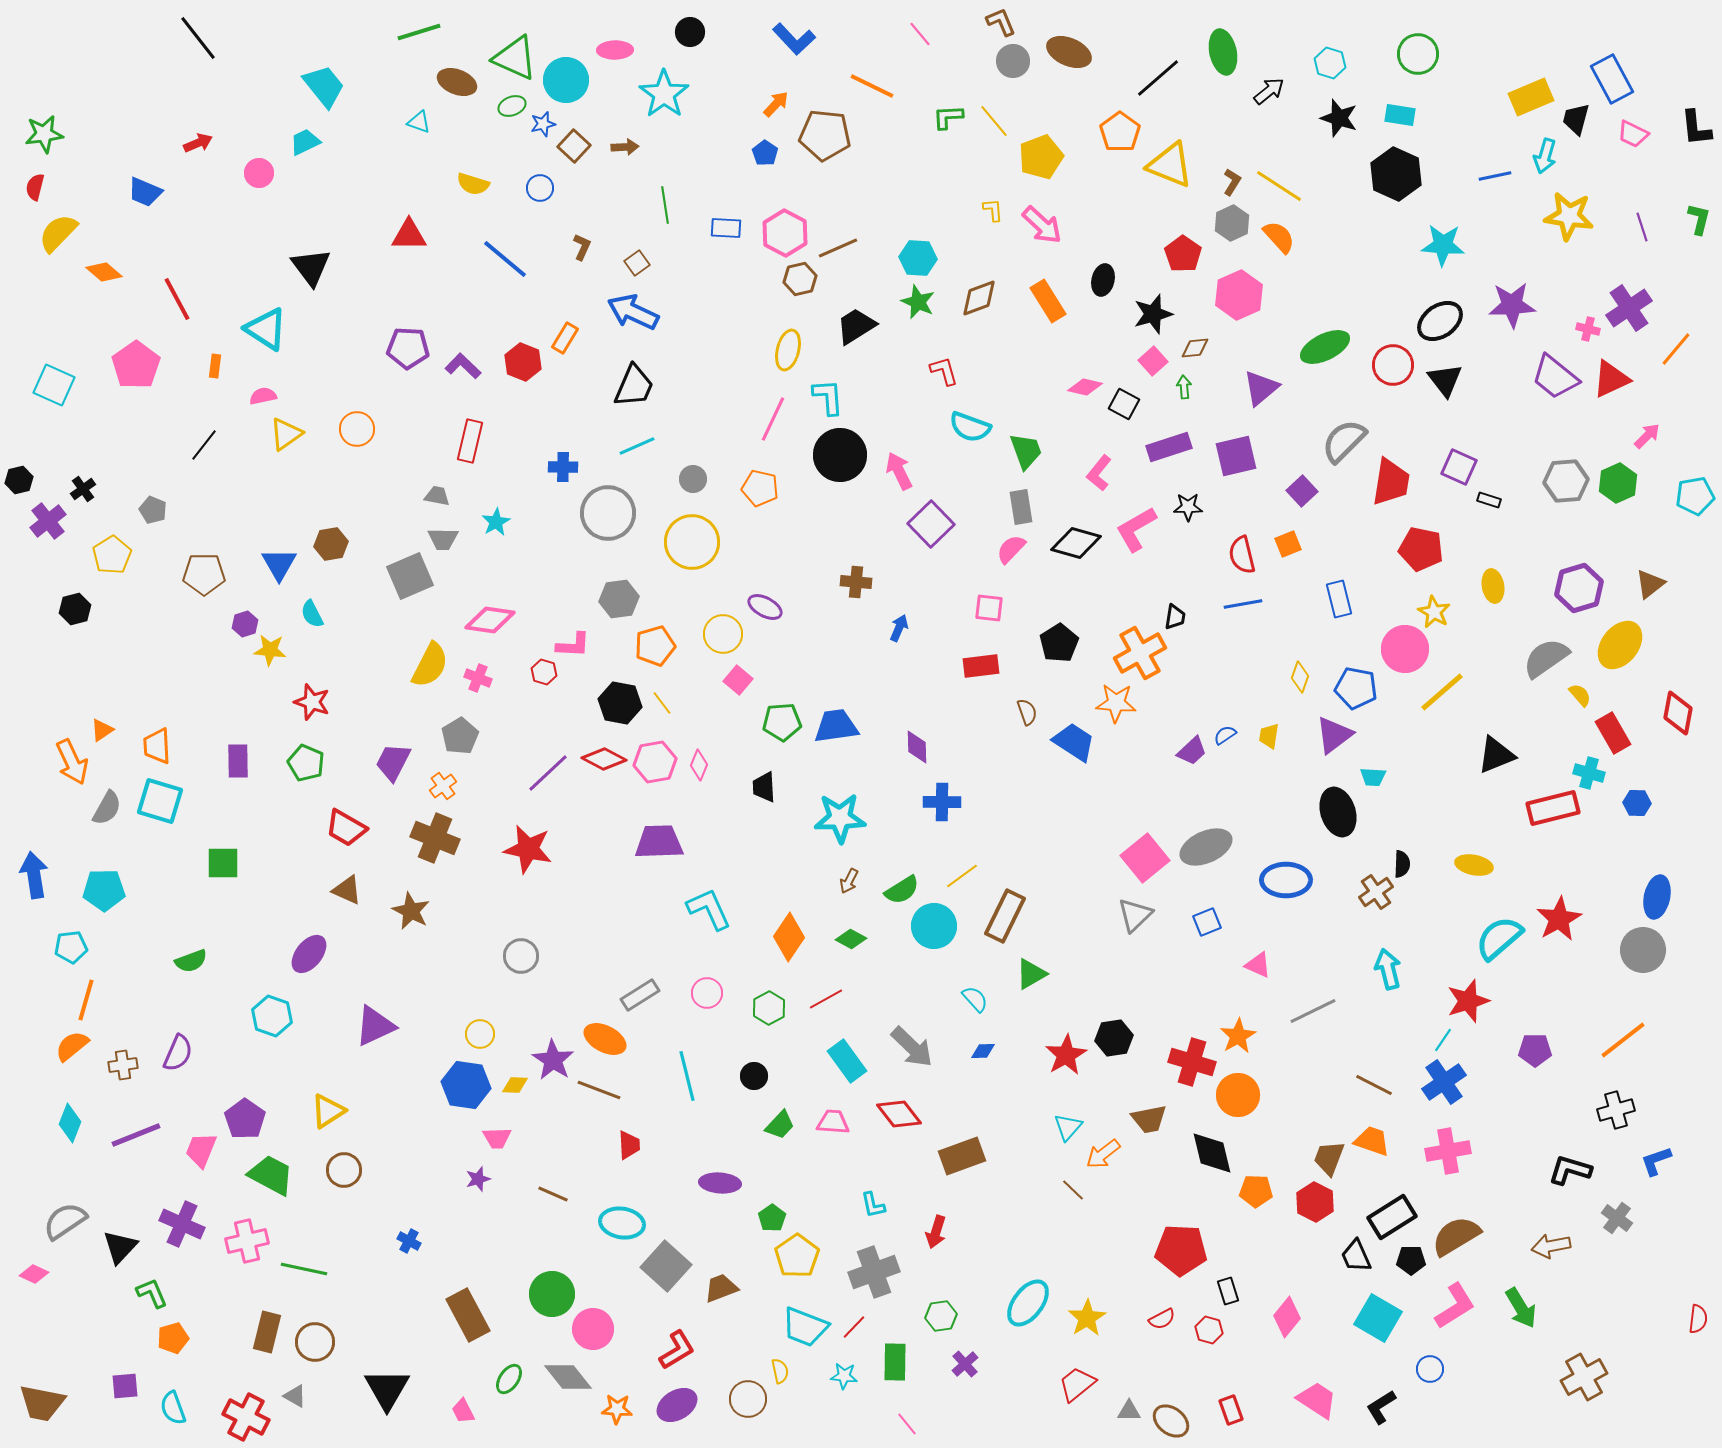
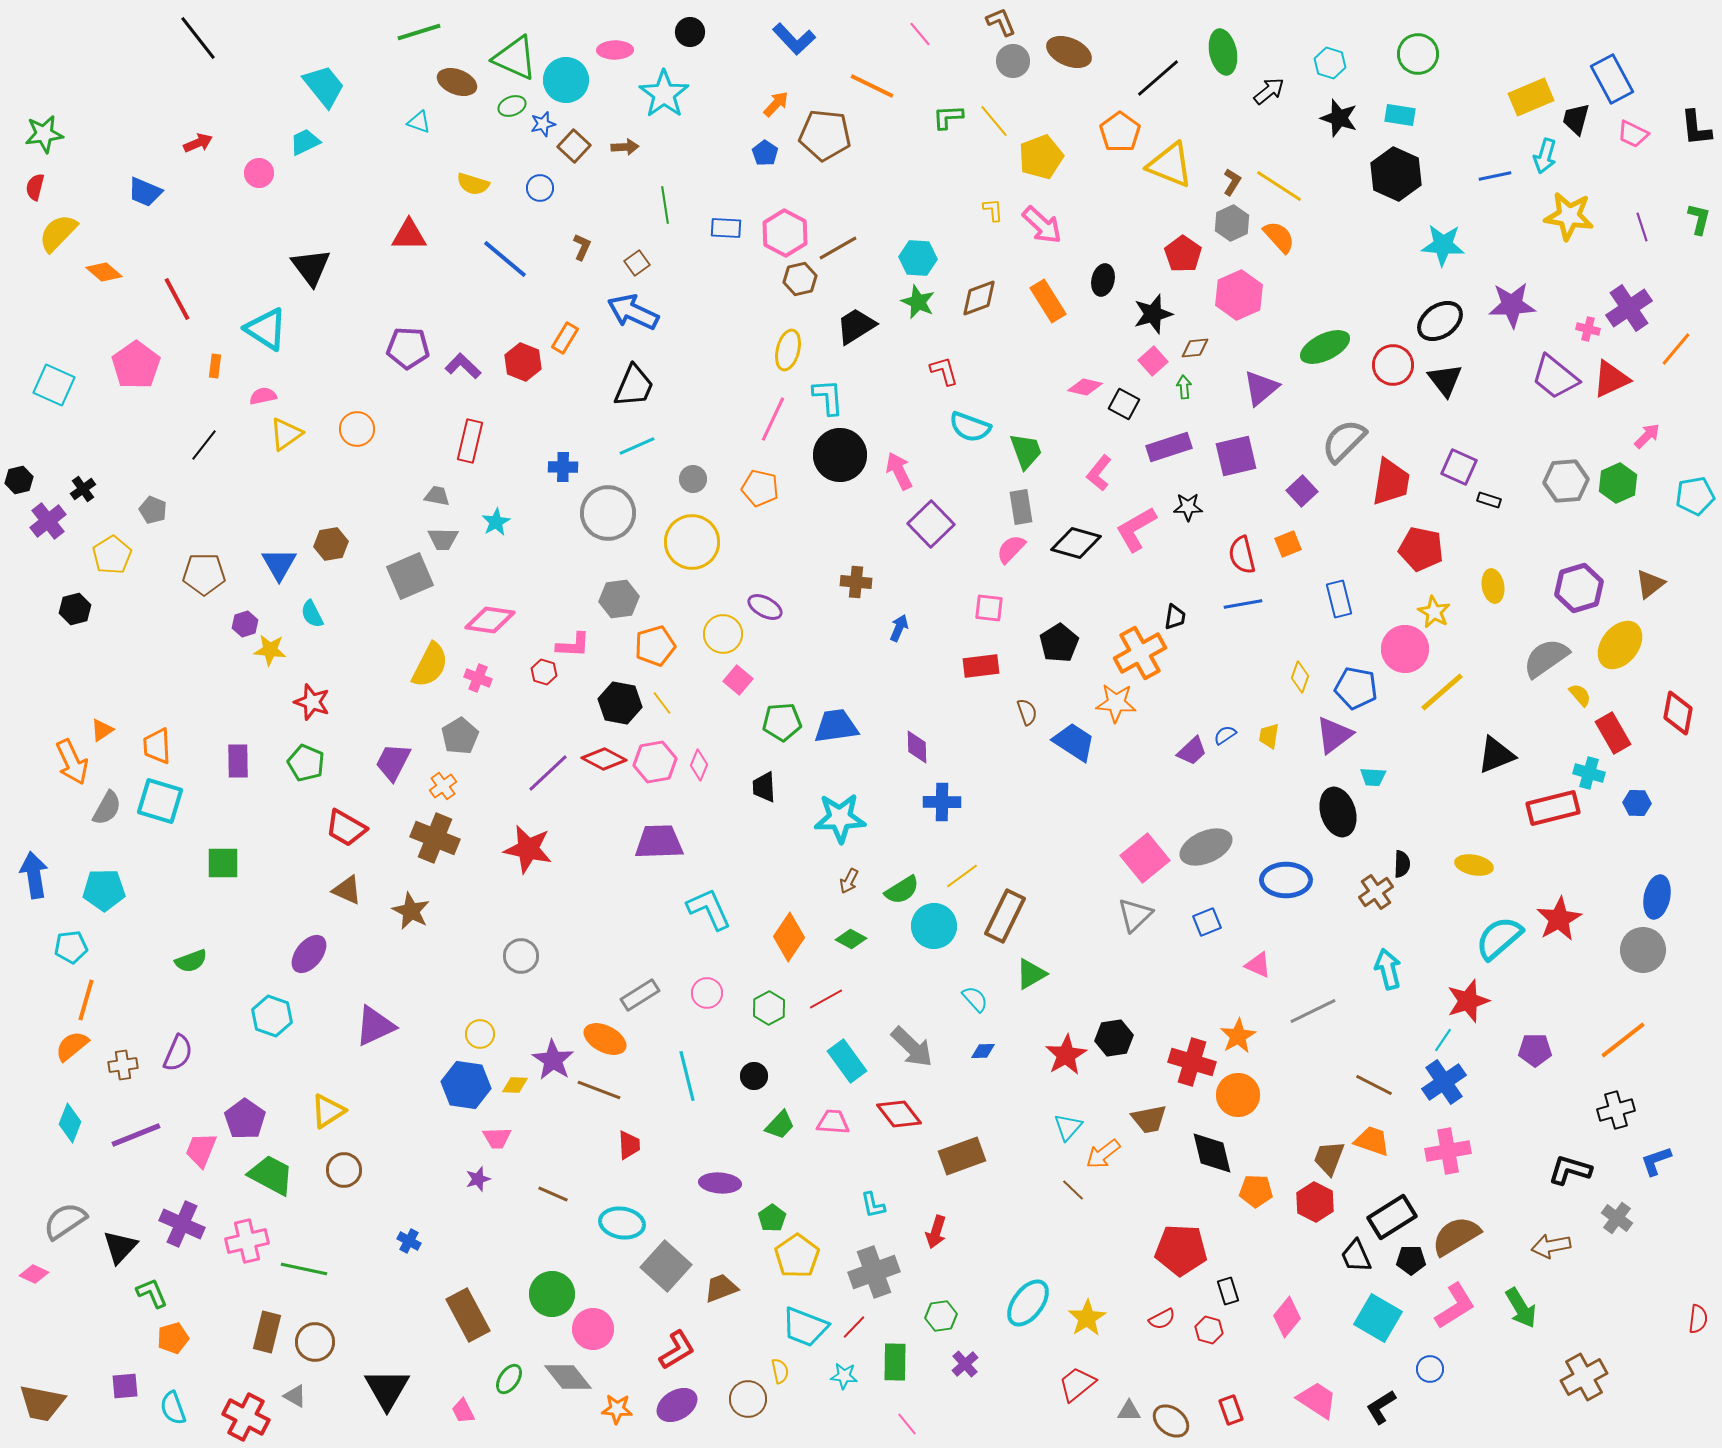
brown line at (838, 248): rotated 6 degrees counterclockwise
